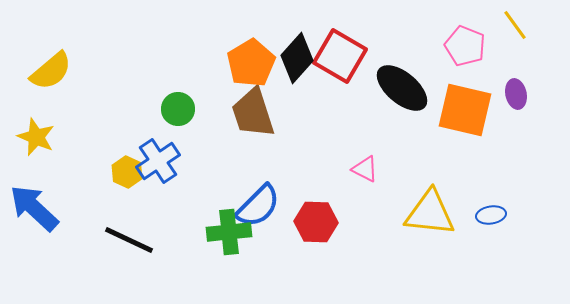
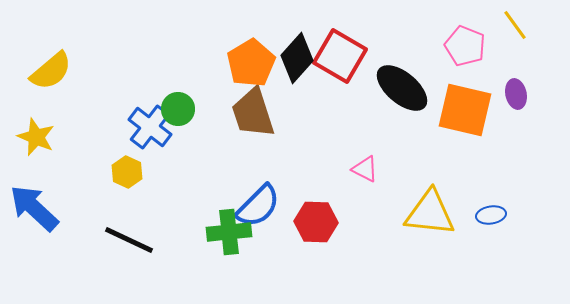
blue cross: moved 8 px left, 34 px up; rotated 18 degrees counterclockwise
